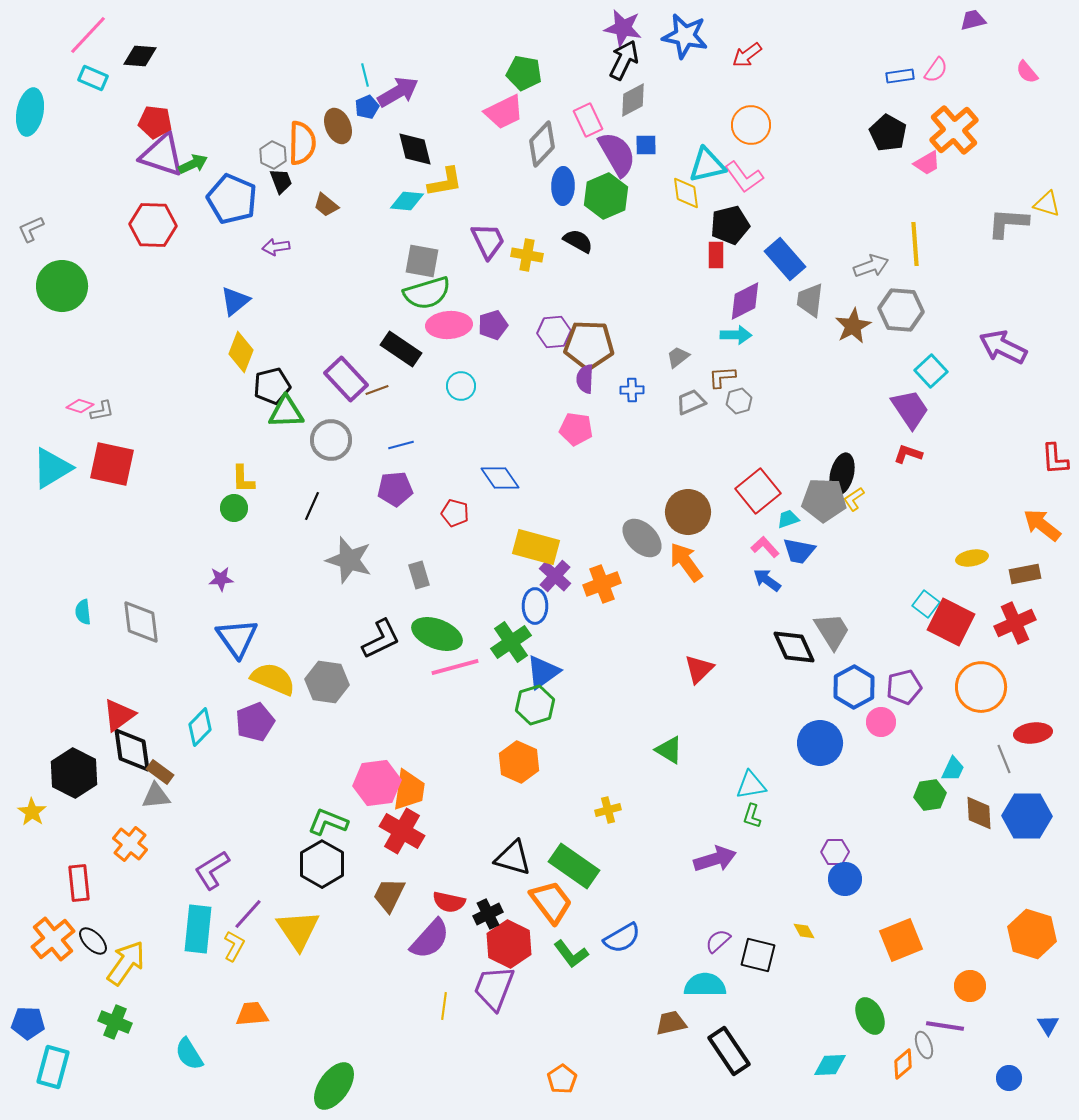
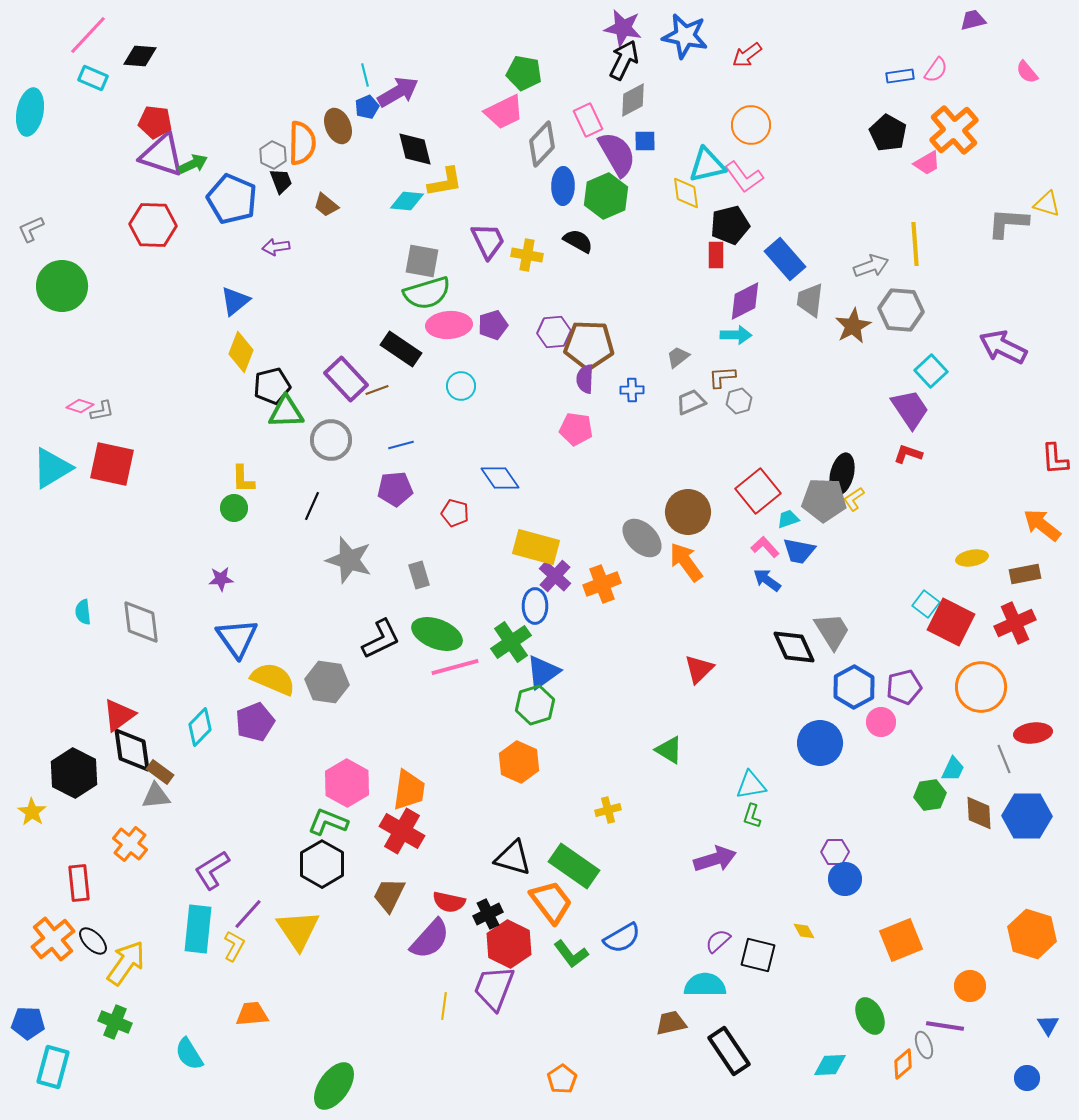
blue square at (646, 145): moved 1 px left, 4 px up
pink hexagon at (377, 783): moved 30 px left; rotated 24 degrees counterclockwise
blue circle at (1009, 1078): moved 18 px right
